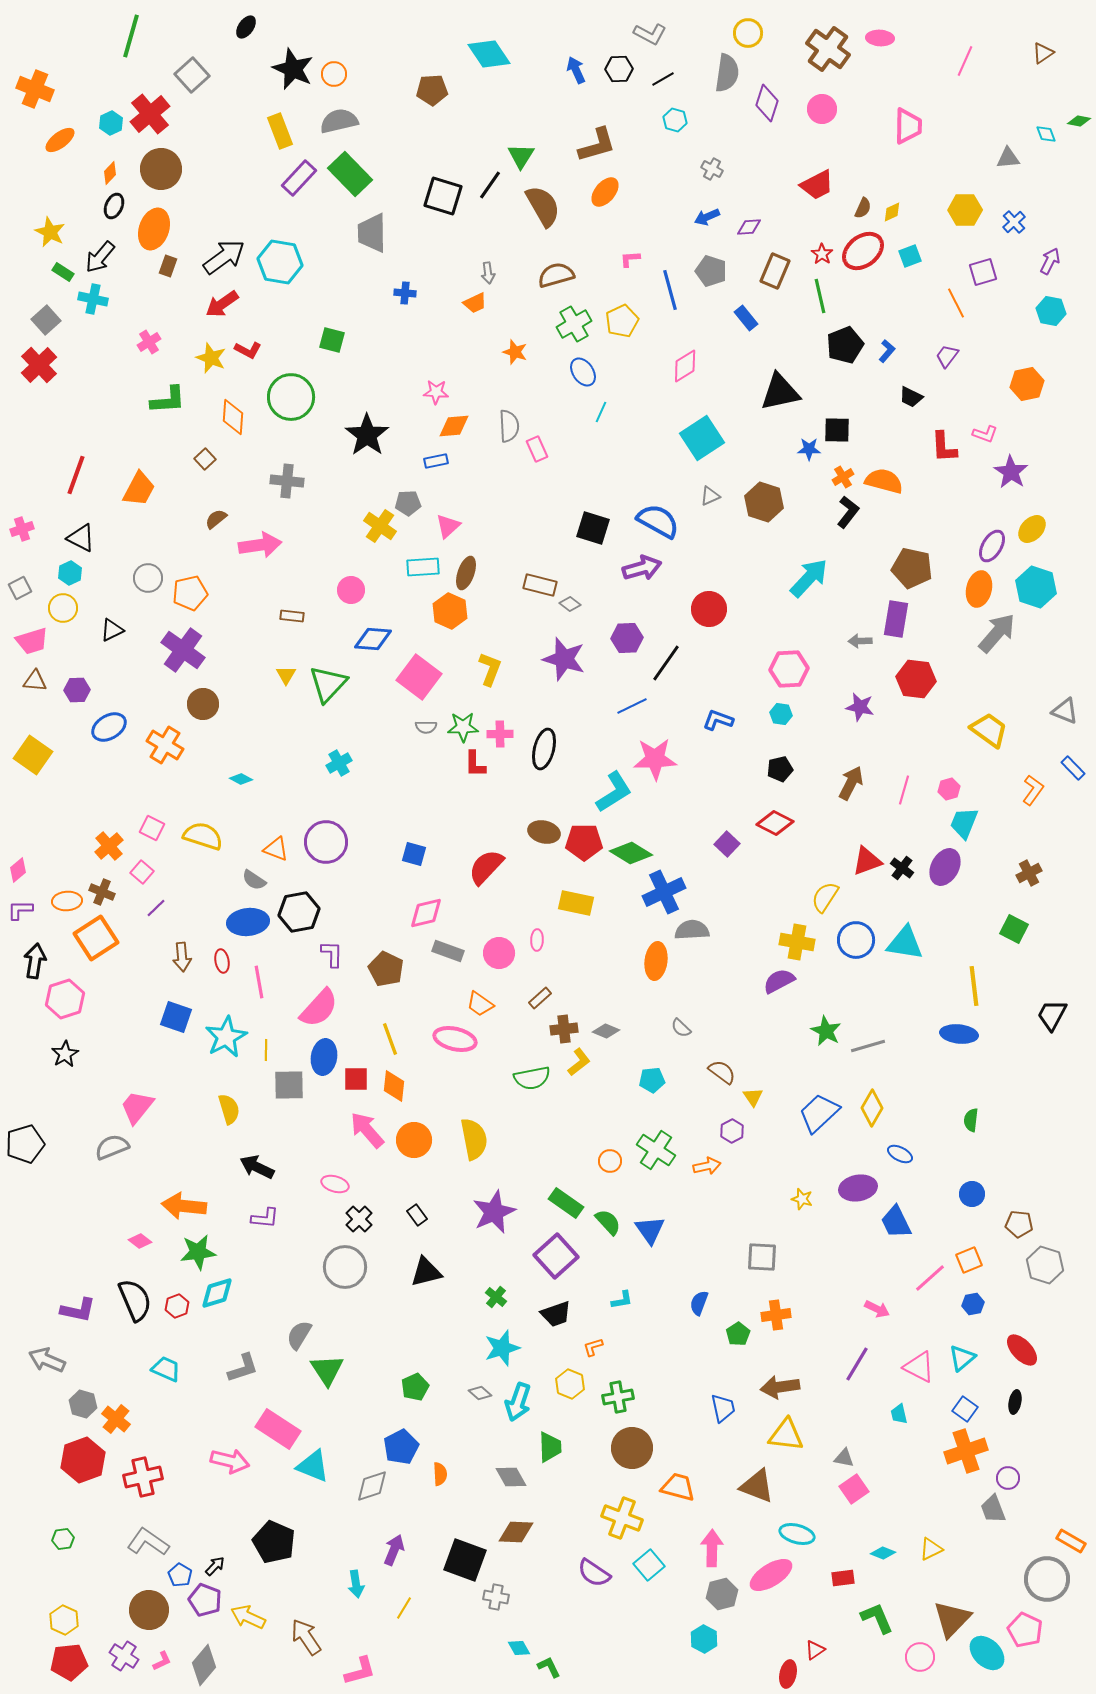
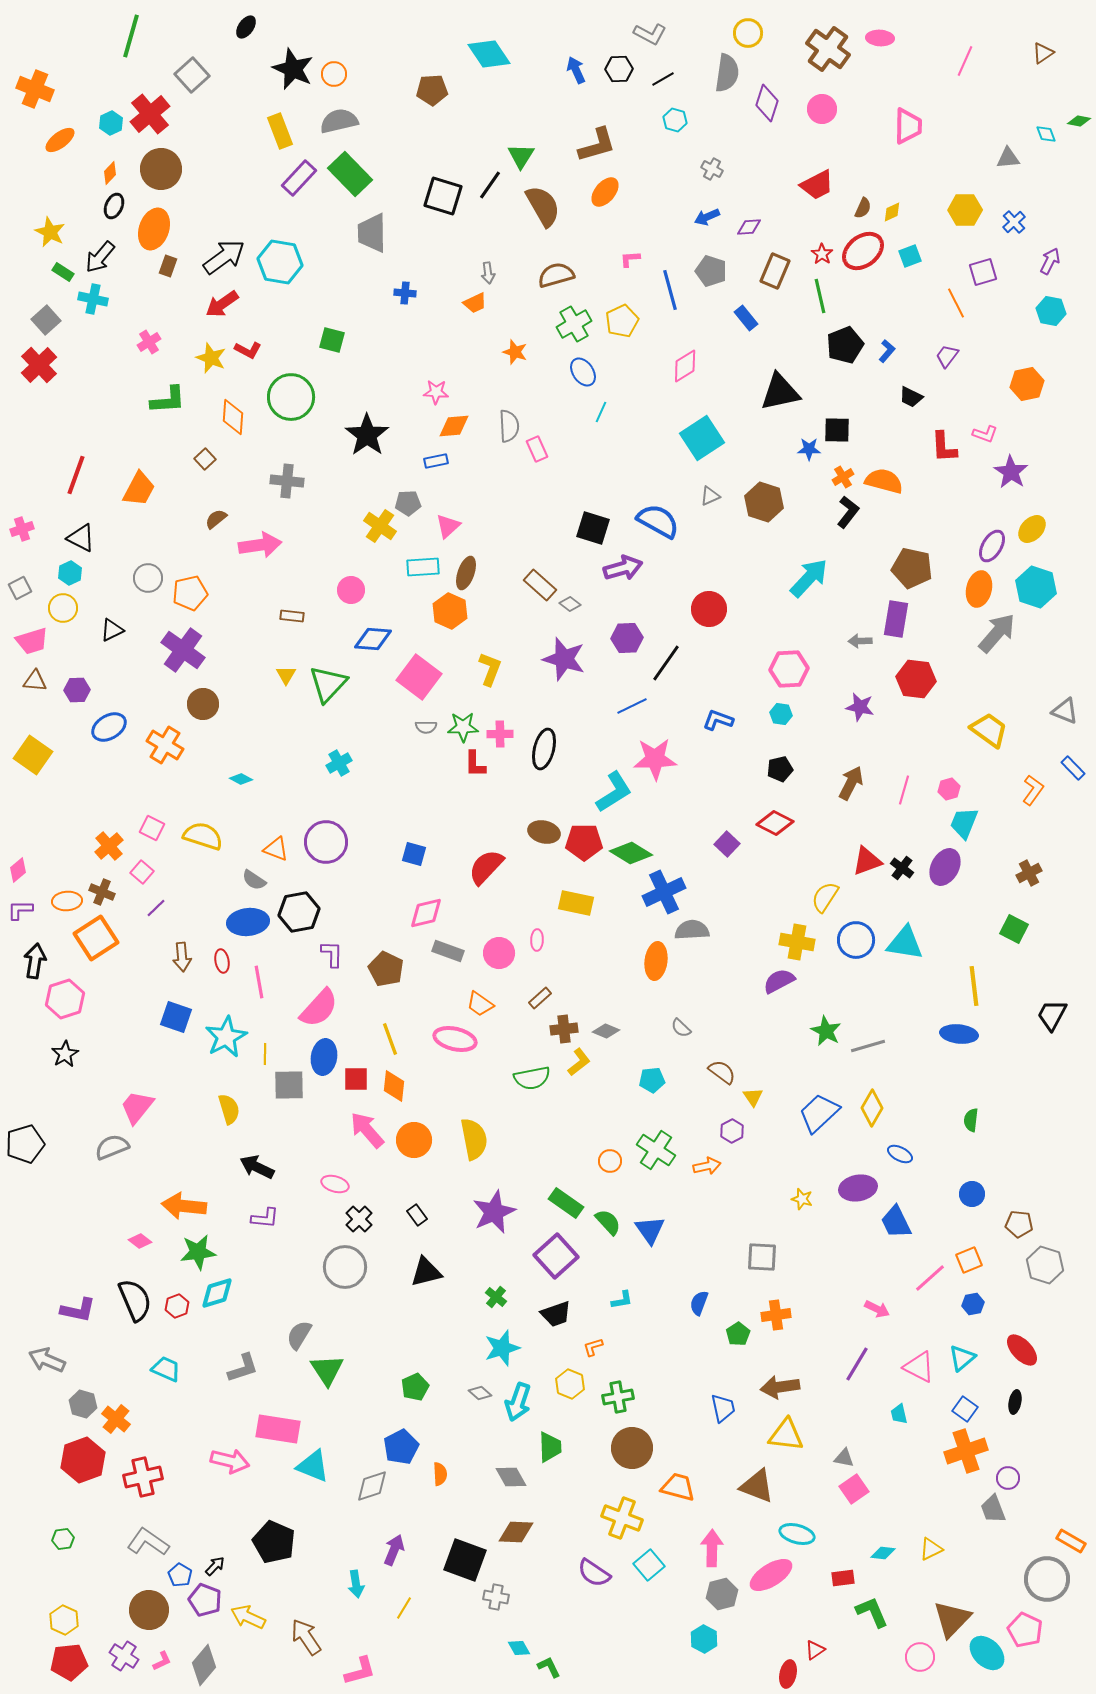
purple arrow at (642, 568): moved 19 px left
brown rectangle at (540, 585): rotated 28 degrees clockwise
yellow line at (266, 1050): moved 1 px left, 4 px down
pink rectangle at (278, 1429): rotated 24 degrees counterclockwise
cyan diamond at (883, 1553): rotated 15 degrees counterclockwise
green L-shape at (877, 1618): moved 5 px left, 6 px up
